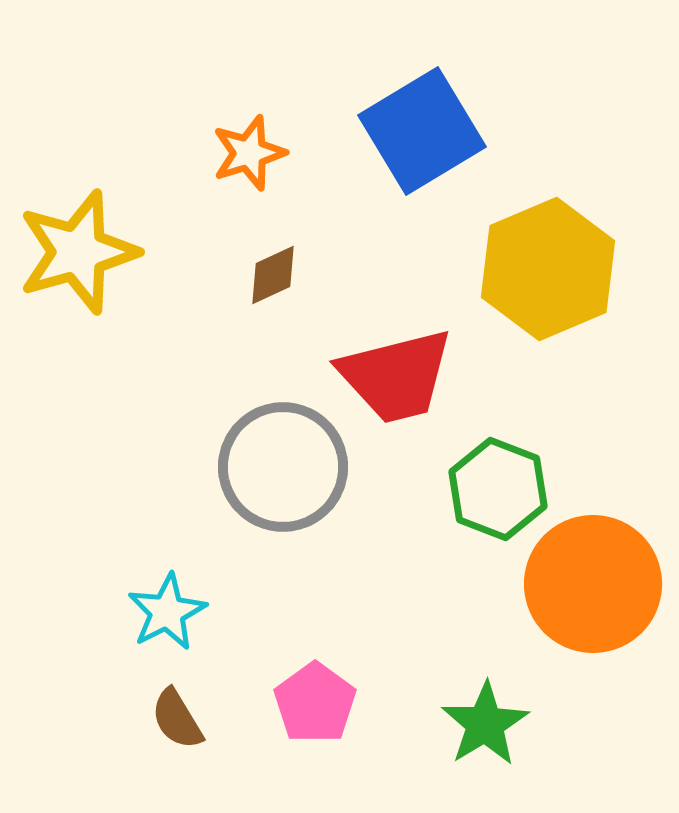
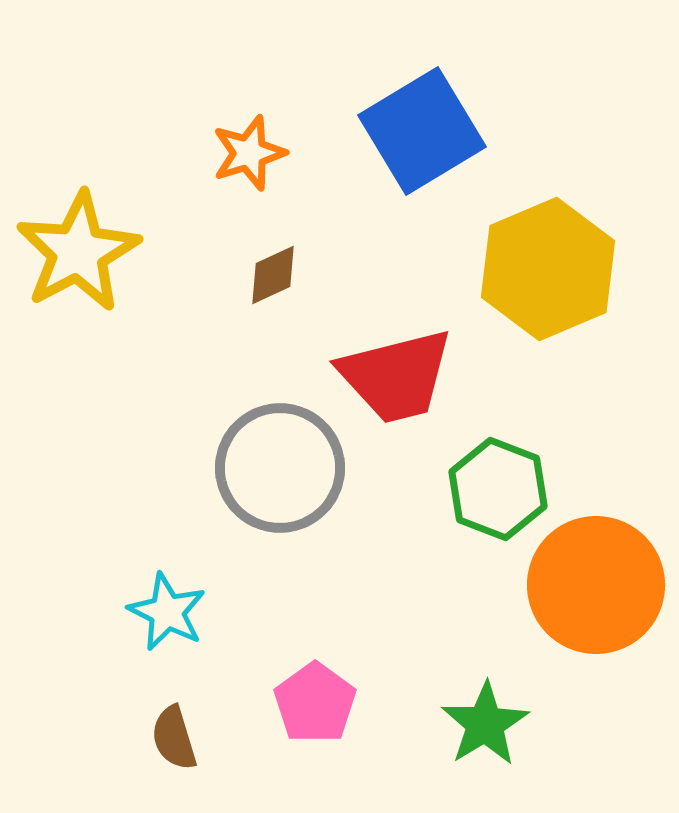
yellow star: rotated 12 degrees counterclockwise
gray circle: moved 3 px left, 1 px down
orange circle: moved 3 px right, 1 px down
cyan star: rotated 18 degrees counterclockwise
brown semicircle: moved 3 px left, 19 px down; rotated 14 degrees clockwise
